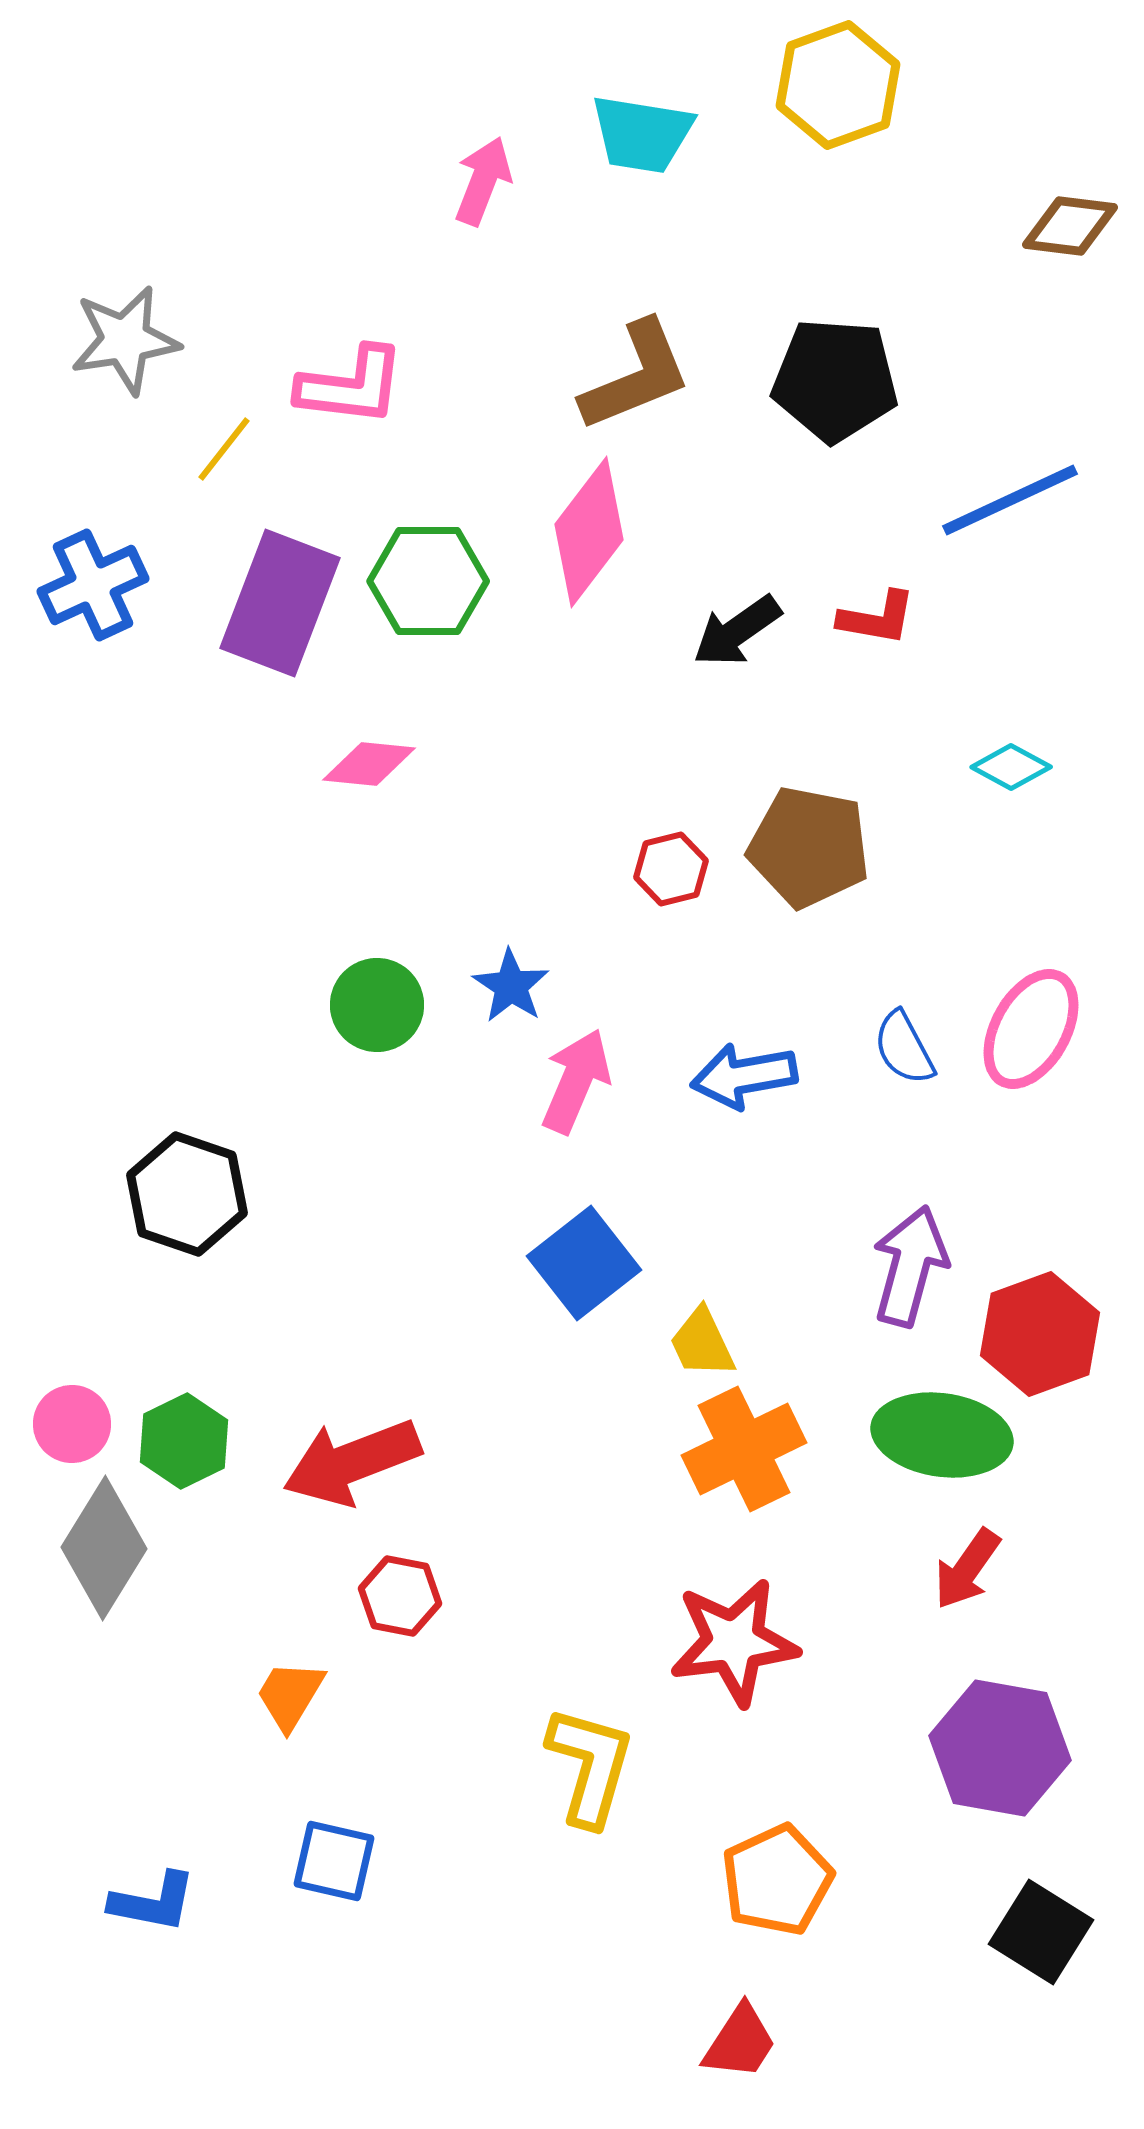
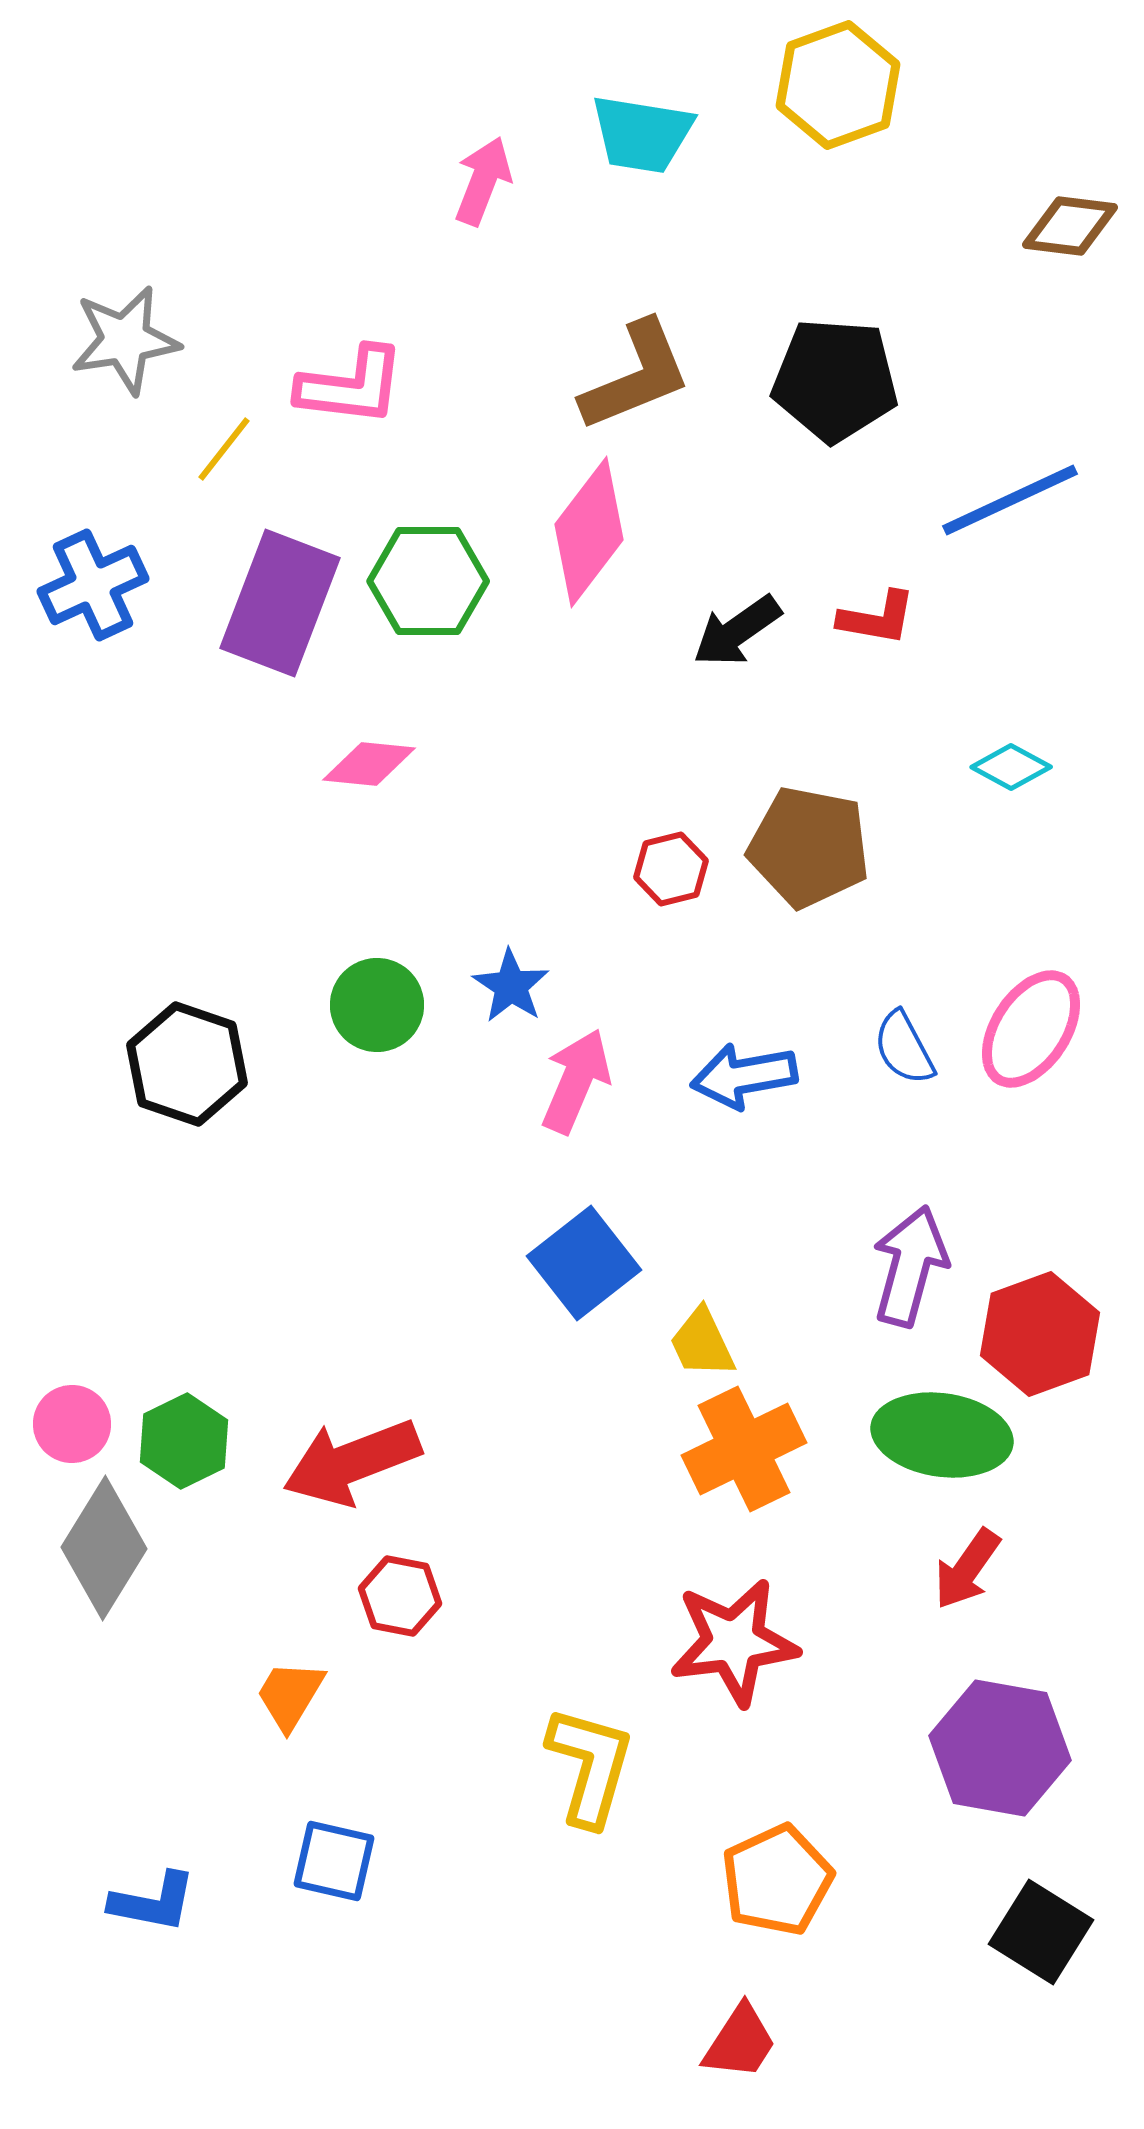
pink ellipse at (1031, 1029): rotated 4 degrees clockwise
black hexagon at (187, 1194): moved 130 px up
